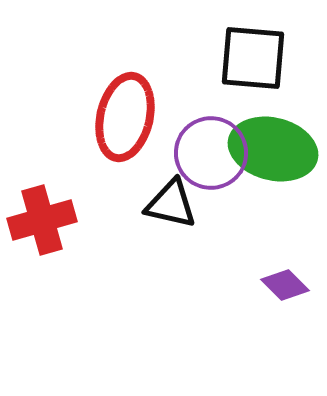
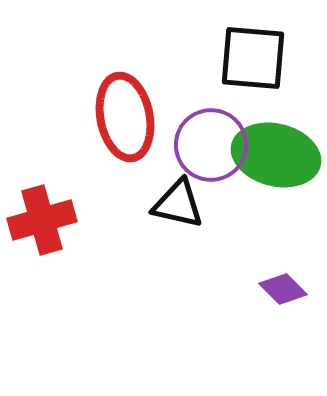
red ellipse: rotated 24 degrees counterclockwise
green ellipse: moved 3 px right, 6 px down
purple circle: moved 8 px up
black triangle: moved 7 px right
purple diamond: moved 2 px left, 4 px down
